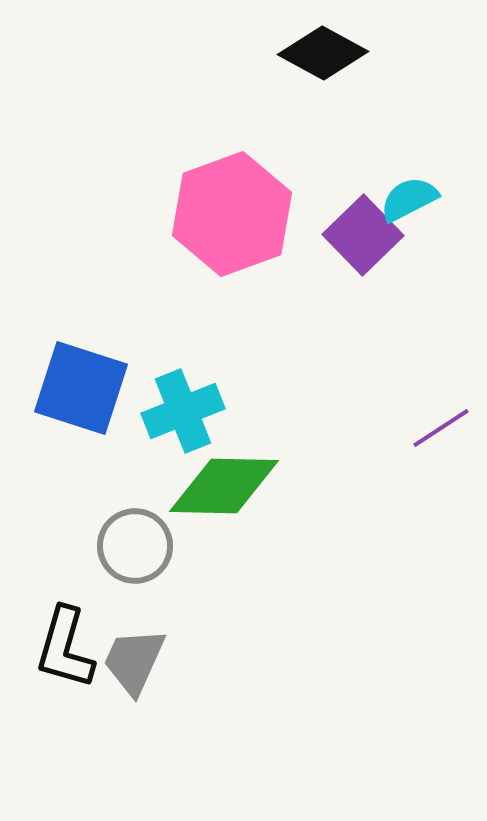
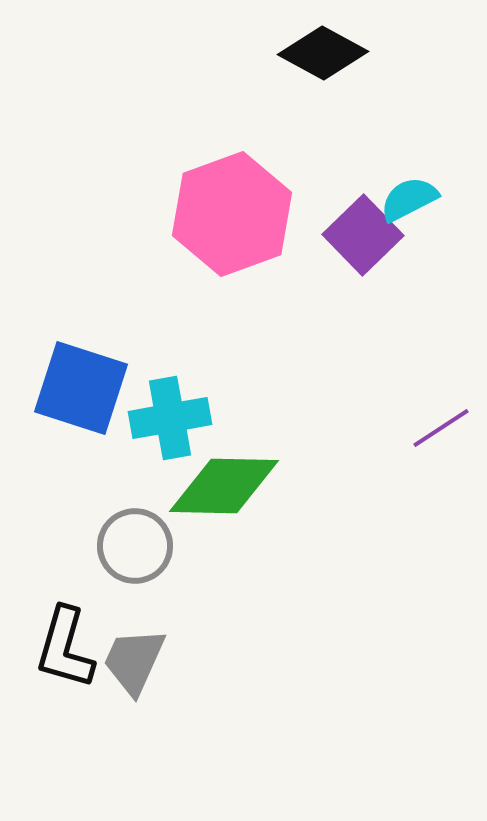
cyan cross: moved 13 px left, 7 px down; rotated 12 degrees clockwise
